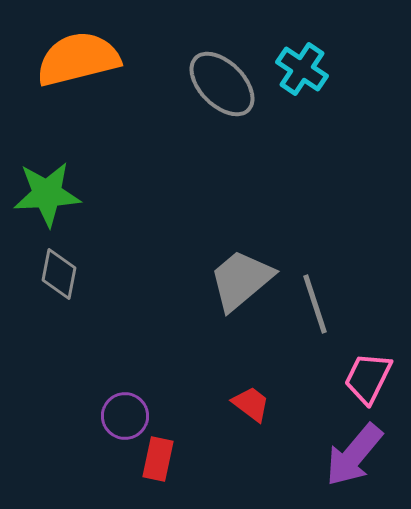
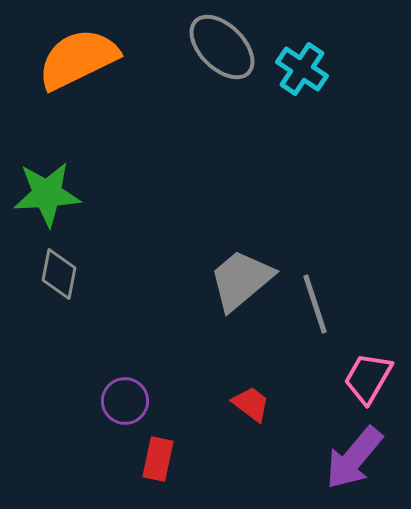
orange semicircle: rotated 12 degrees counterclockwise
gray ellipse: moved 37 px up
pink trapezoid: rotated 4 degrees clockwise
purple circle: moved 15 px up
purple arrow: moved 3 px down
